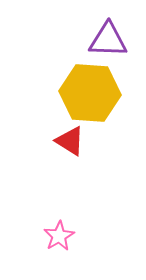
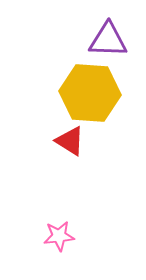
pink star: rotated 24 degrees clockwise
